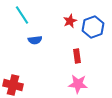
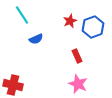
blue semicircle: moved 1 px right, 1 px up; rotated 16 degrees counterclockwise
red rectangle: rotated 16 degrees counterclockwise
pink star: rotated 18 degrees clockwise
